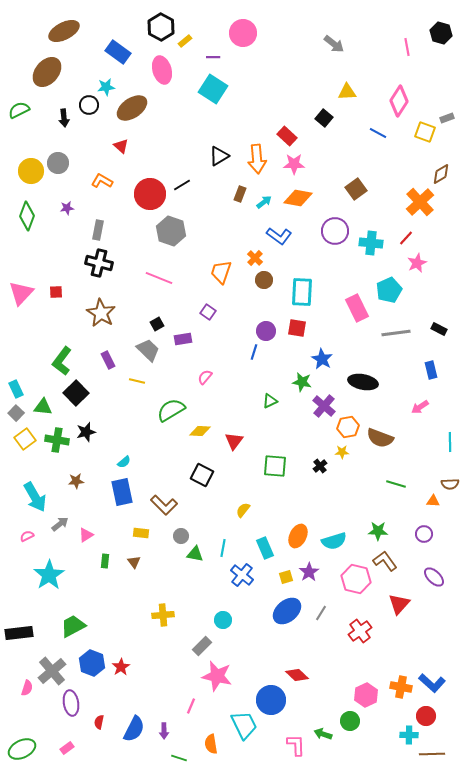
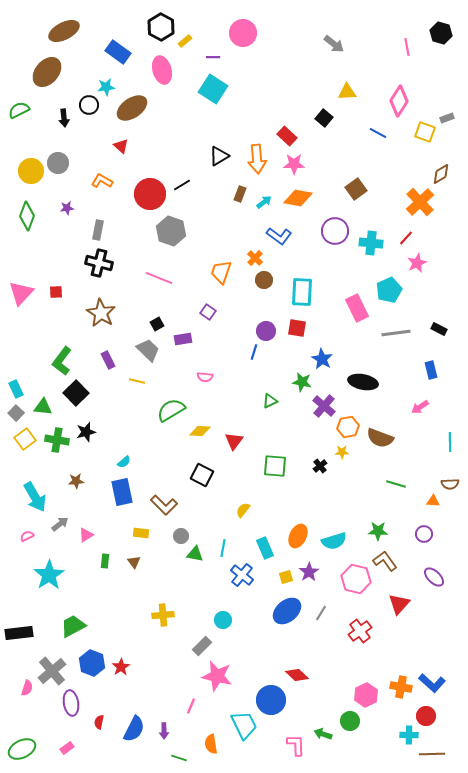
pink semicircle at (205, 377): rotated 126 degrees counterclockwise
